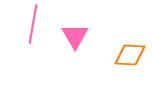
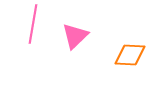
pink triangle: rotated 16 degrees clockwise
